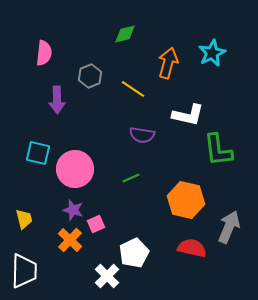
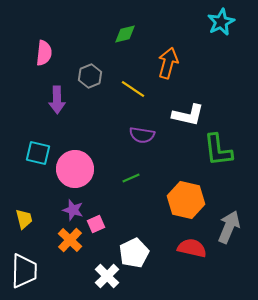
cyan star: moved 9 px right, 31 px up
